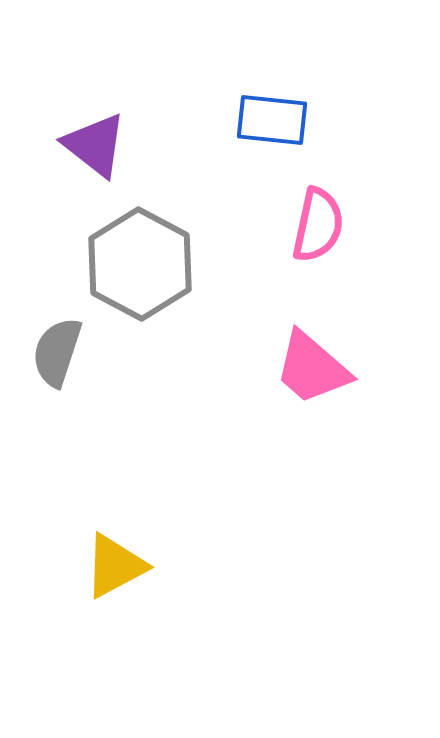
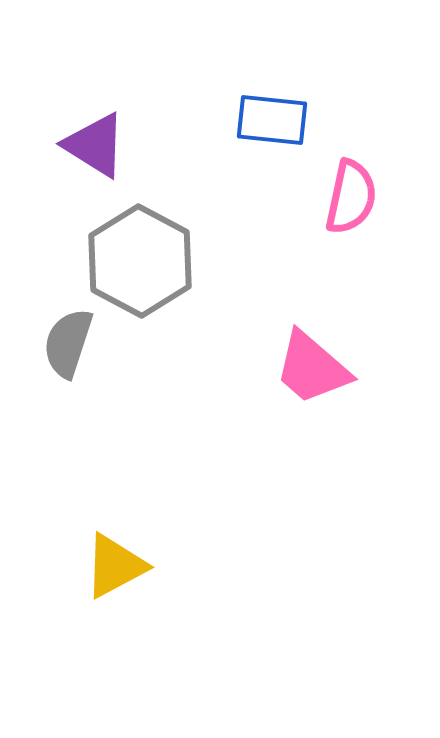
purple triangle: rotated 6 degrees counterclockwise
pink semicircle: moved 33 px right, 28 px up
gray hexagon: moved 3 px up
gray semicircle: moved 11 px right, 9 px up
